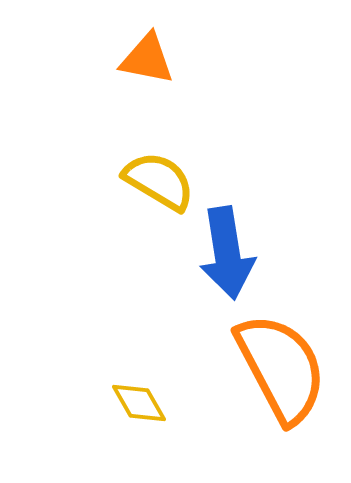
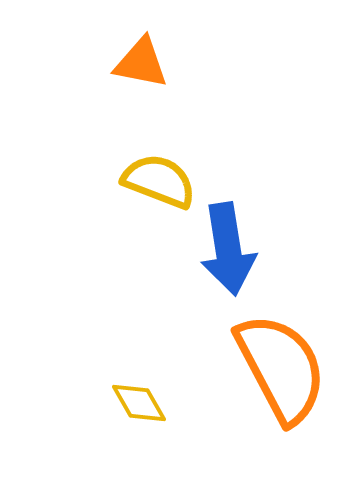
orange triangle: moved 6 px left, 4 px down
yellow semicircle: rotated 10 degrees counterclockwise
blue arrow: moved 1 px right, 4 px up
